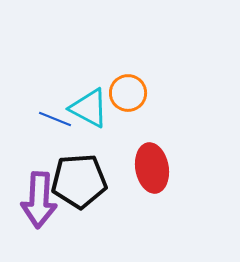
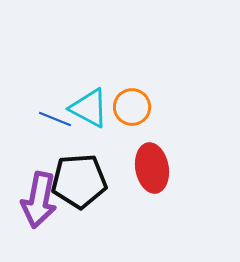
orange circle: moved 4 px right, 14 px down
purple arrow: rotated 8 degrees clockwise
